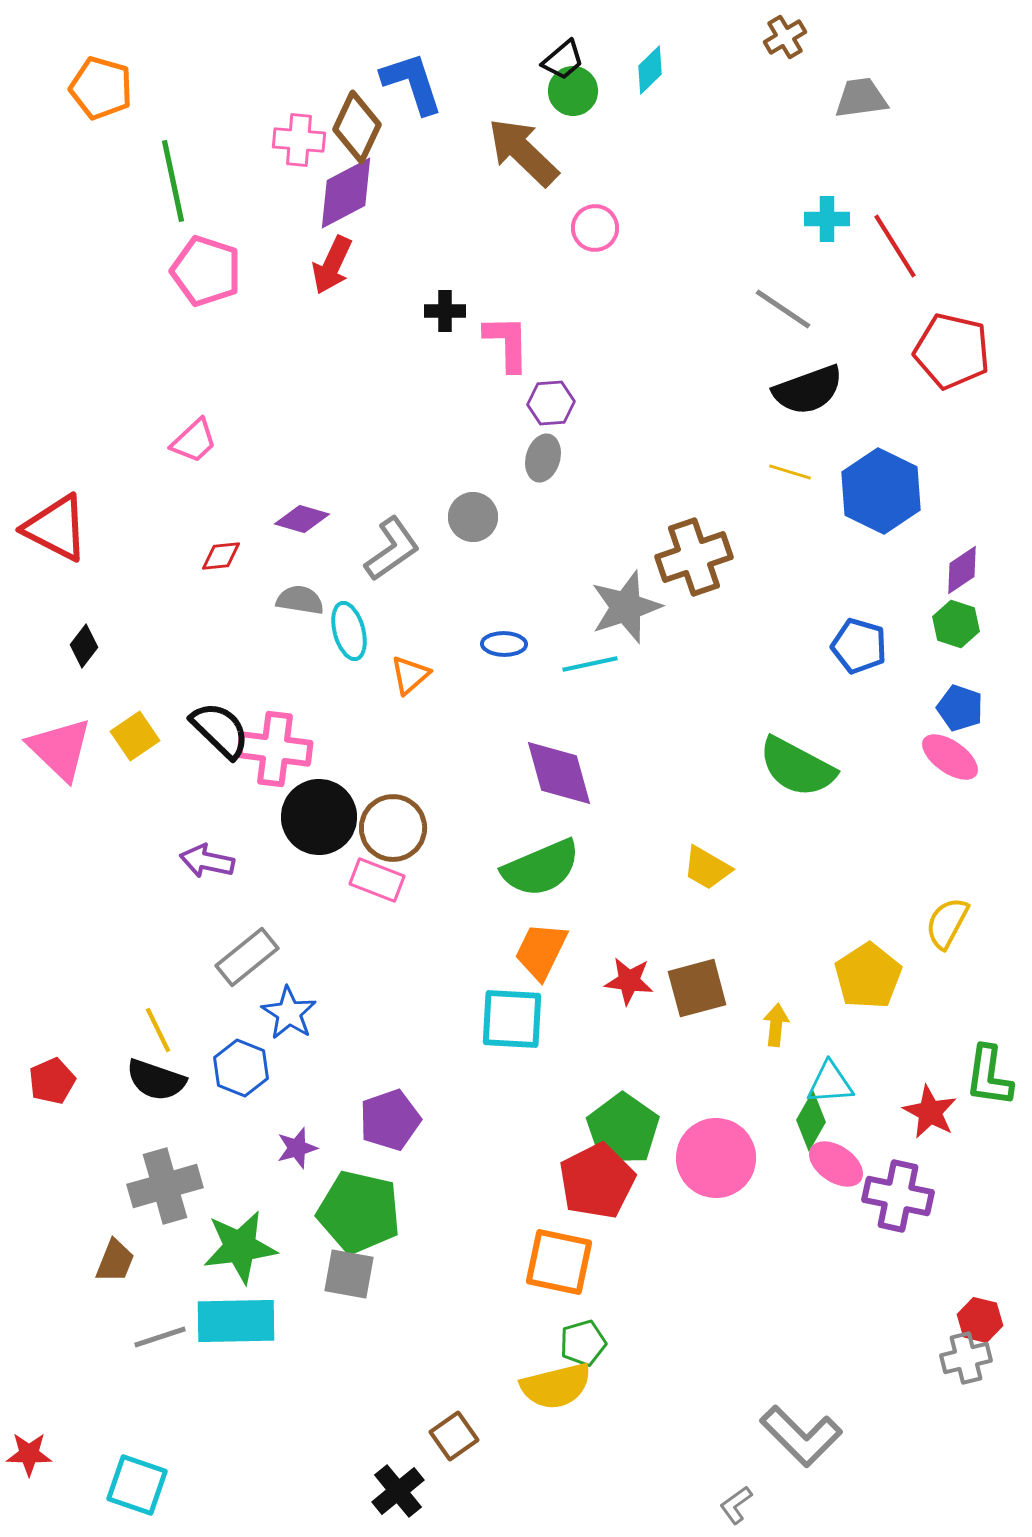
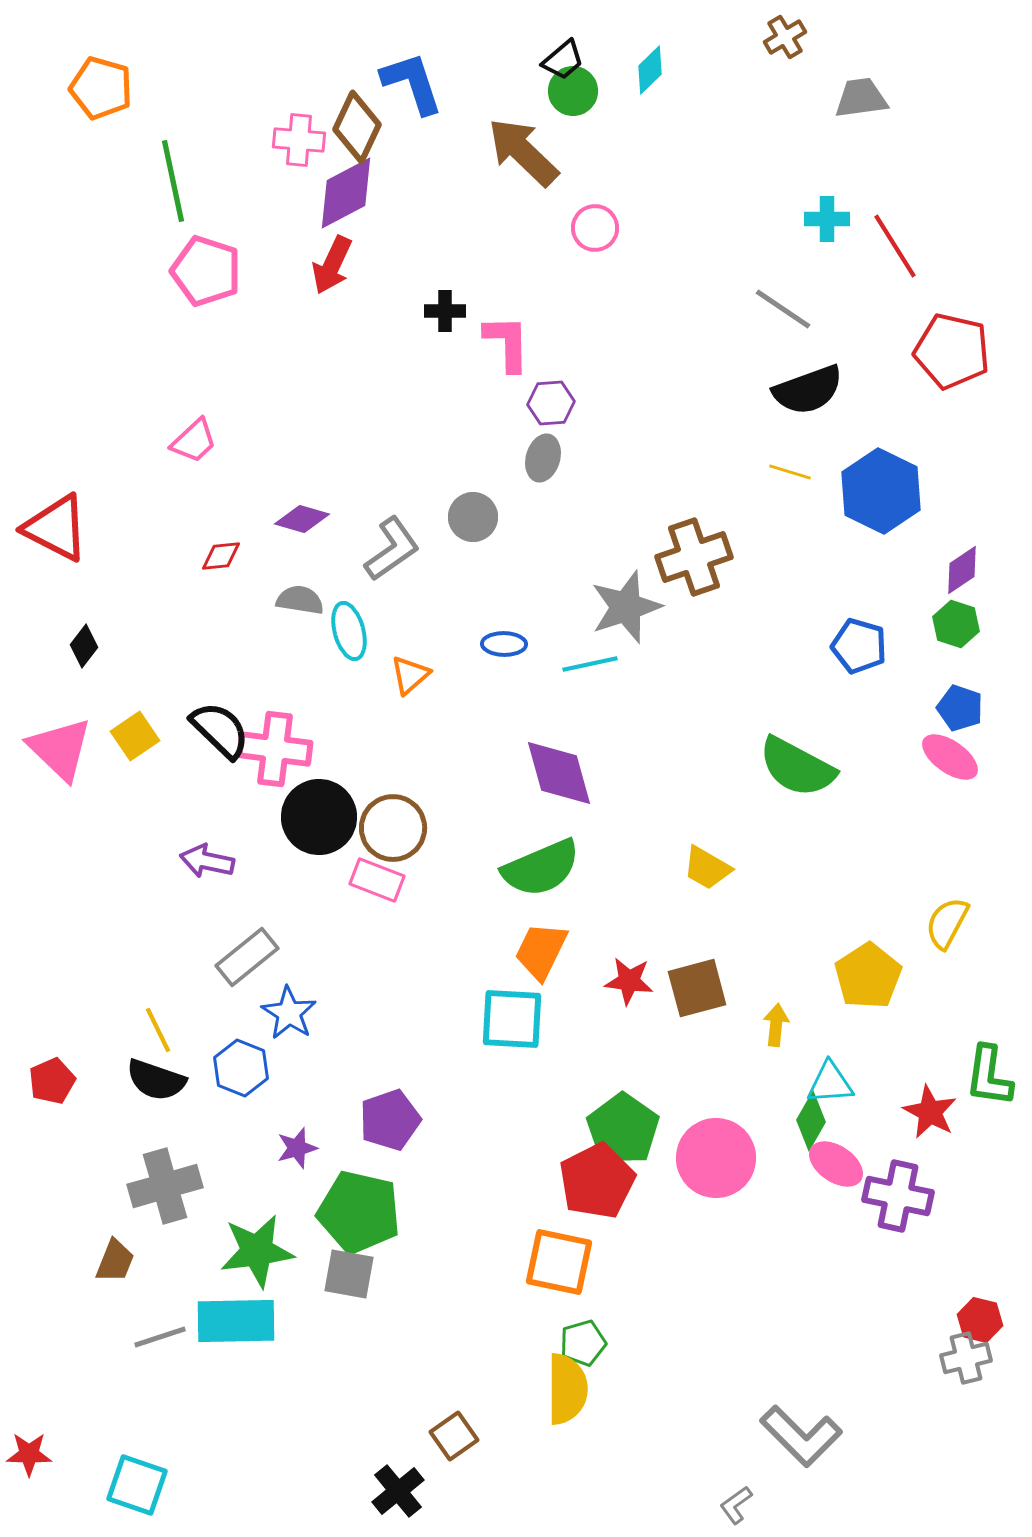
green star at (240, 1247): moved 17 px right, 4 px down
yellow semicircle at (556, 1386): moved 11 px right, 3 px down; rotated 76 degrees counterclockwise
